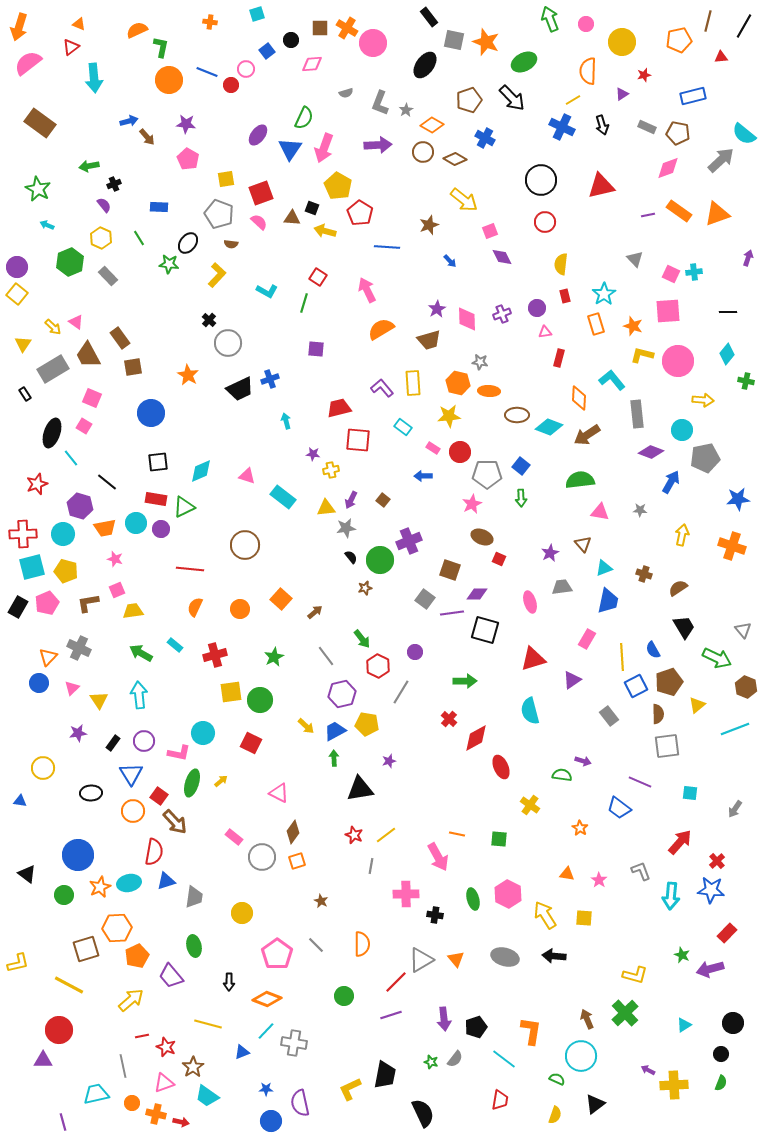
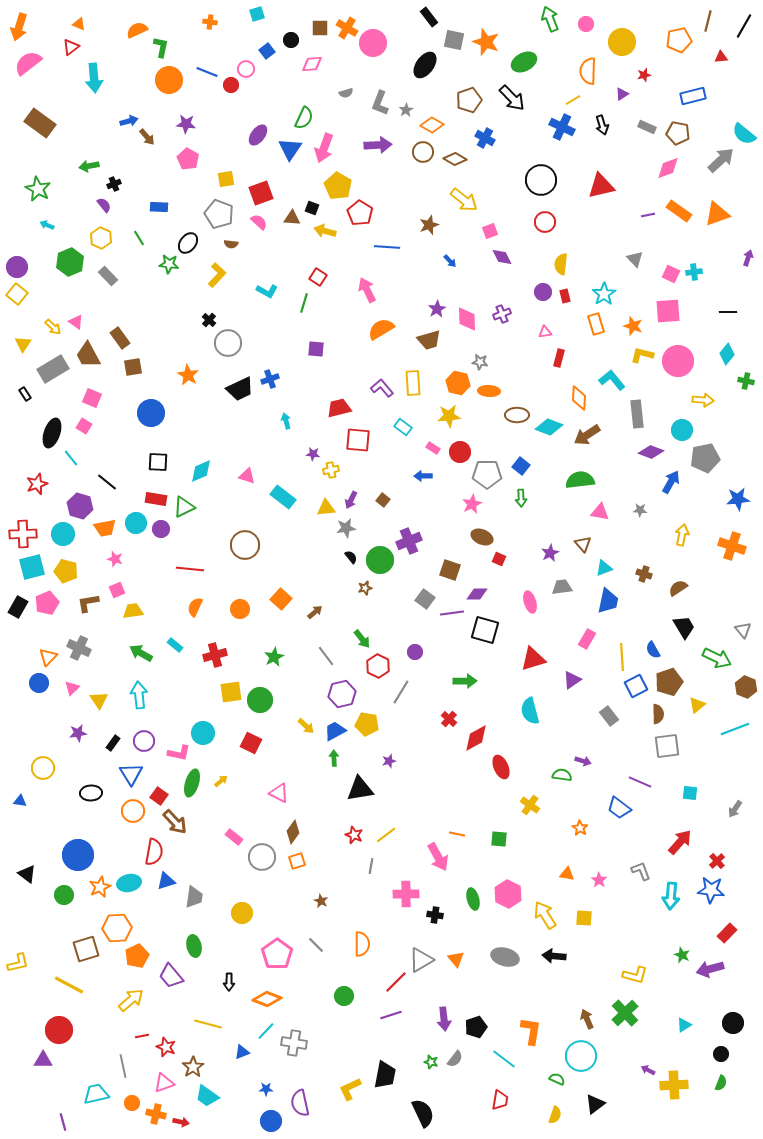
purple circle at (537, 308): moved 6 px right, 16 px up
black square at (158, 462): rotated 10 degrees clockwise
